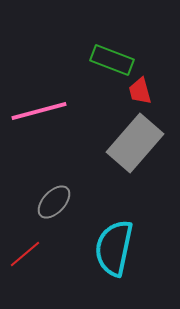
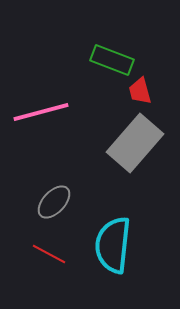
pink line: moved 2 px right, 1 px down
cyan semicircle: moved 1 px left, 3 px up; rotated 6 degrees counterclockwise
red line: moved 24 px right; rotated 68 degrees clockwise
